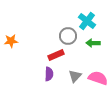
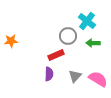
pink semicircle: moved 1 px down; rotated 12 degrees clockwise
